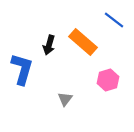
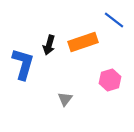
orange rectangle: rotated 60 degrees counterclockwise
blue L-shape: moved 1 px right, 5 px up
pink hexagon: moved 2 px right
